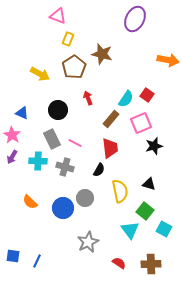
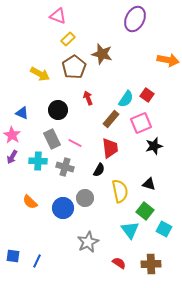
yellow rectangle: rotated 24 degrees clockwise
